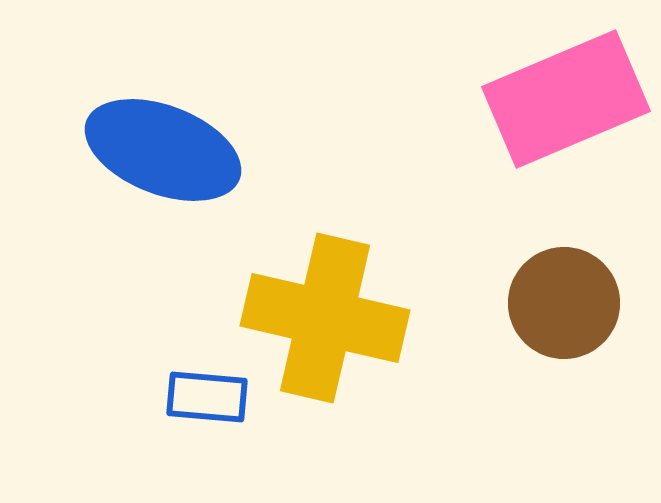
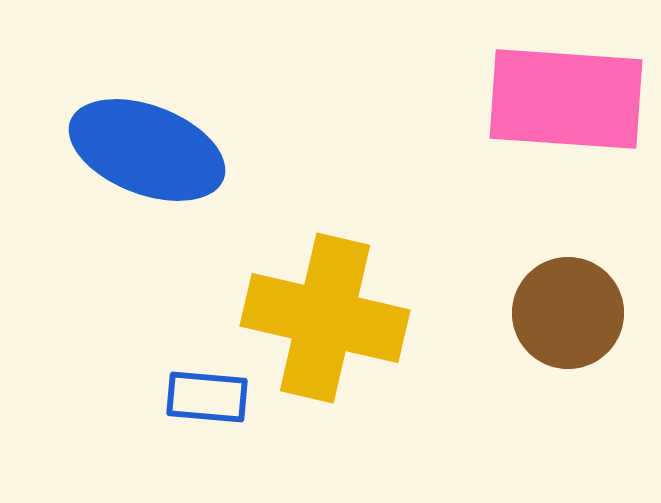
pink rectangle: rotated 27 degrees clockwise
blue ellipse: moved 16 px left
brown circle: moved 4 px right, 10 px down
